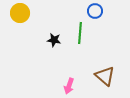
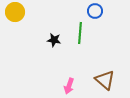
yellow circle: moved 5 px left, 1 px up
brown triangle: moved 4 px down
